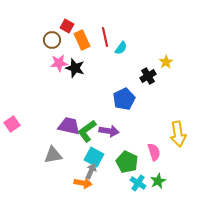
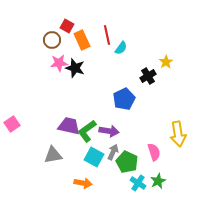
red line: moved 2 px right, 2 px up
gray arrow: moved 22 px right, 19 px up
